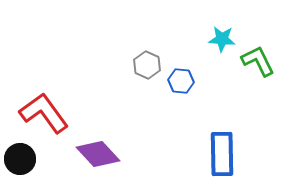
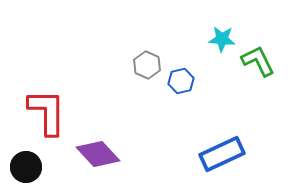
blue hexagon: rotated 20 degrees counterclockwise
red L-shape: moved 3 px right, 1 px up; rotated 36 degrees clockwise
blue rectangle: rotated 66 degrees clockwise
black circle: moved 6 px right, 8 px down
